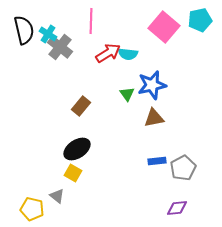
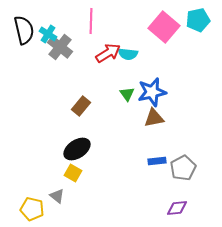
cyan pentagon: moved 2 px left
blue star: moved 7 px down
